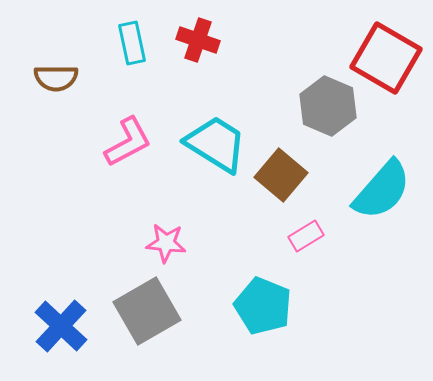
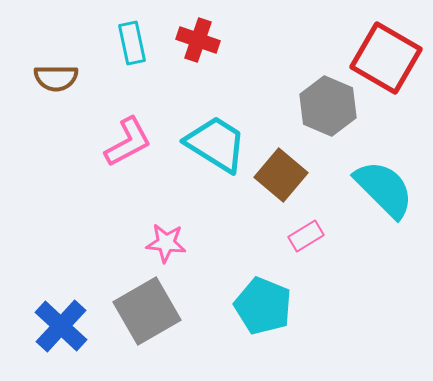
cyan semicircle: moved 2 px right, 1 px up; rotated 86 degrees counterclockwise
